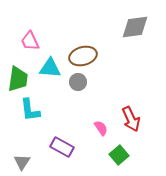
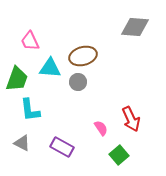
gray diamond: rotated 12 degrees clockwise
green trapezoid: moved 1 px left; rotated 12 degrees clockwise
gray triangle: moved 19 px up; rotated 36 degrees counterclockwise
